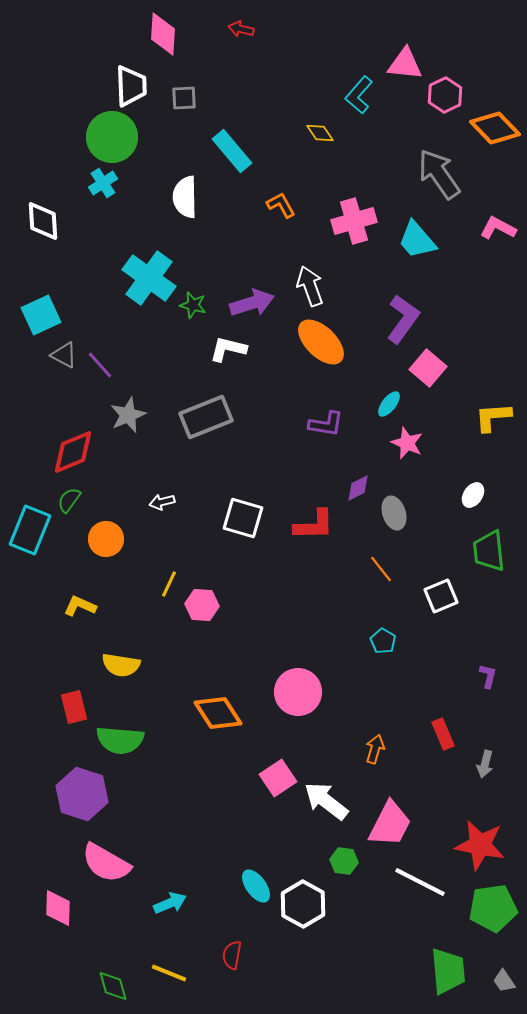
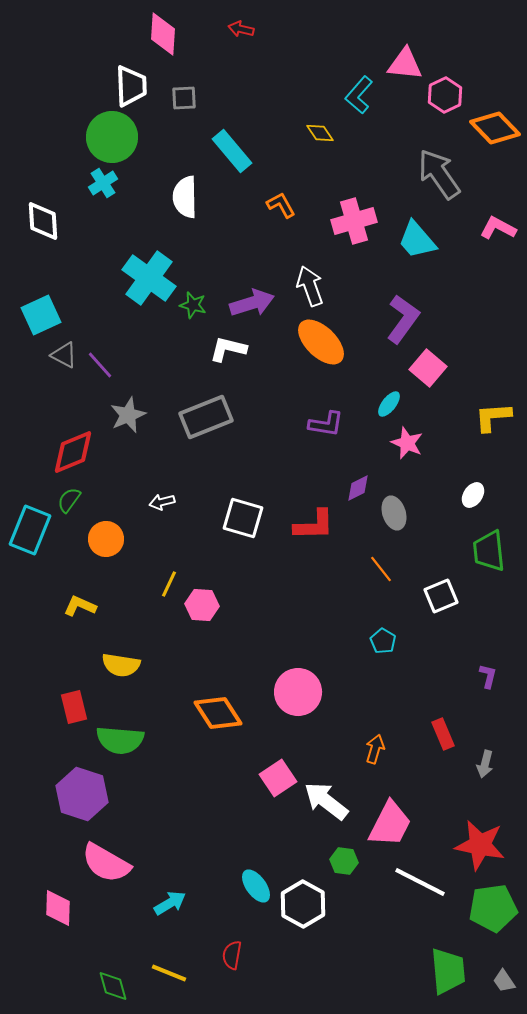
cyan arrow at (170, 903): rotated 8 degrees counterclockwise
